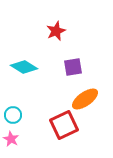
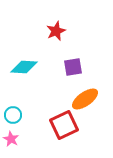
cyan diamond: rotated 28 degrees counterclockwise
